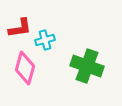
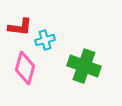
red L-shape: moved 1 px up; rotated 15 degrees clockwise
green cross: moved 3 px left
